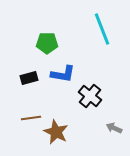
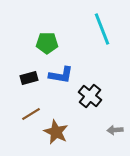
blue L-shape: moved 2 px left, 1 px down
brown line: moved 4 px up; rotated 24 degrees counterclockwise
gray arrow: moved 1 px right, 2 px down; rotated 28 degrees counterclockwise
